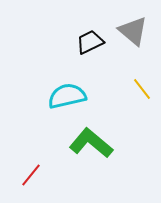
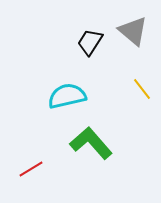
black trapezoid: rotated 32 degrees counterclockwise
green L-shape: rotated 9 degrees clockwise
red line: moved 6 px up; rotated 20 degrees clockwise
